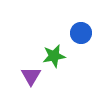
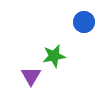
blue circle: moved 3 px right, 11 px up
